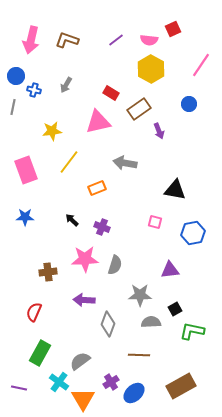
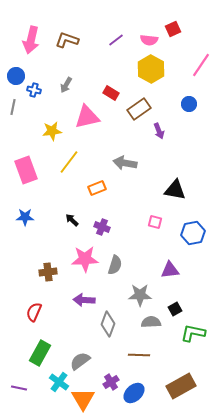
pink triangle at (98, 122): moved 11 px left, 5 px up
green L-shape at (192, 331): moved 1 px right, 2 px down
